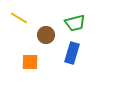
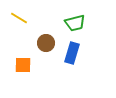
brown circle: moved 8 px down
orange square: moved 7 px left, 3 px down
